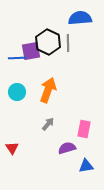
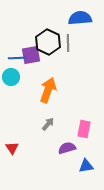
purple square: moved 4 px down
cyan circle: moved 6 px left, 15 px up
